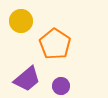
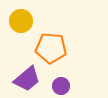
orange pentagon: moved 4 px left, 4 px down; rotated 28 degrees counterclockwise
